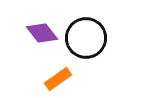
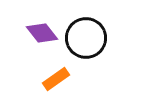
orange rectangle: moved 2 px left
